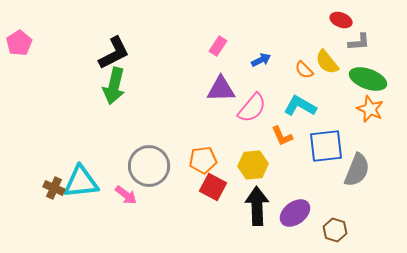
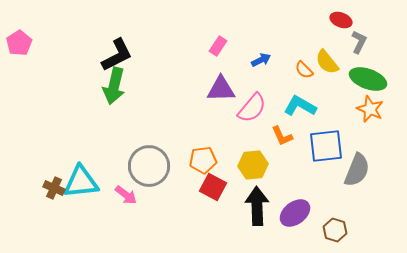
gray L-shape: rotated 60 degrees counterclockwise
black L-shape: moved 3 px right, 2 px down
